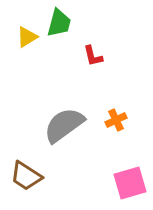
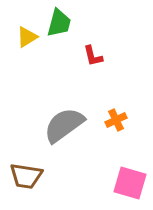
brown trapezoid: rotated 24 degrees counterclockwise
pink square: rotated 32 degrees clockwise
